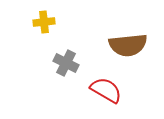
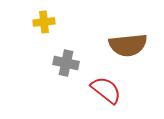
gray cross: rotated 15 degrees counterclockwise
red semicircle: rotated 8 degrees clockwise
